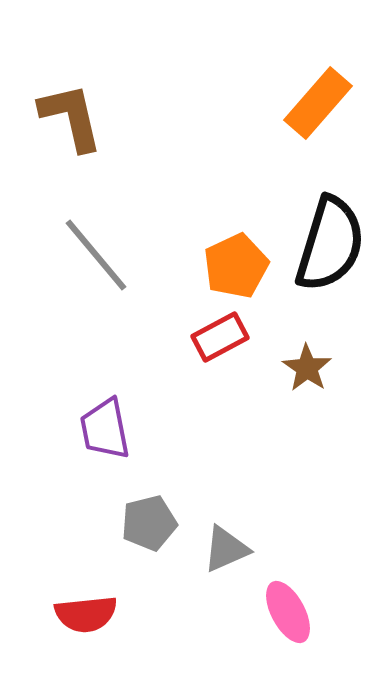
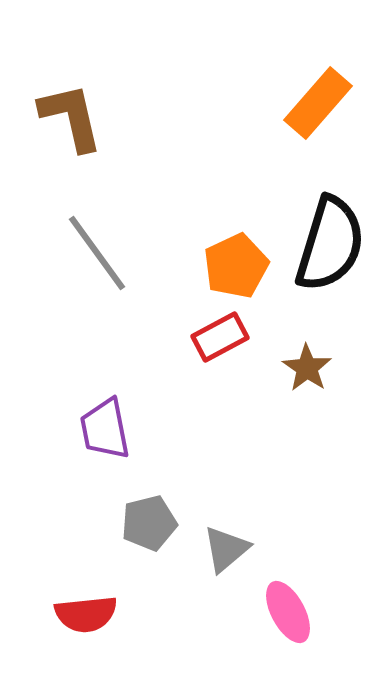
gray line: moved 1 px right, 2 px up; rotated 4 degrees clockwise
gray triangle: rotated 16 degrees counterclockwise
